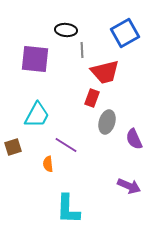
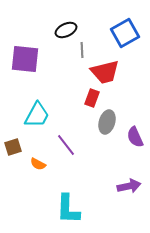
black ellipse: rotated 30 degrees counterclockwise
purple square: moved 10 px left
purple semicircle: moved 1 px right, 2 px up
purple line: rotated 20 degrees clockwise
orange semicircle: moved 10 px left; rotated 56 degrees counterclockwise
purple arrow: rotated 35 degrees counterclockwise
